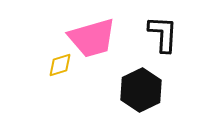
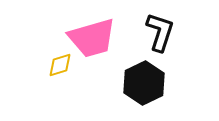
black L-shape: moved 3 px left, 2 px up; rotated 15 degrees clockwise
black hexagon: moved 3 px right, 7 px up
